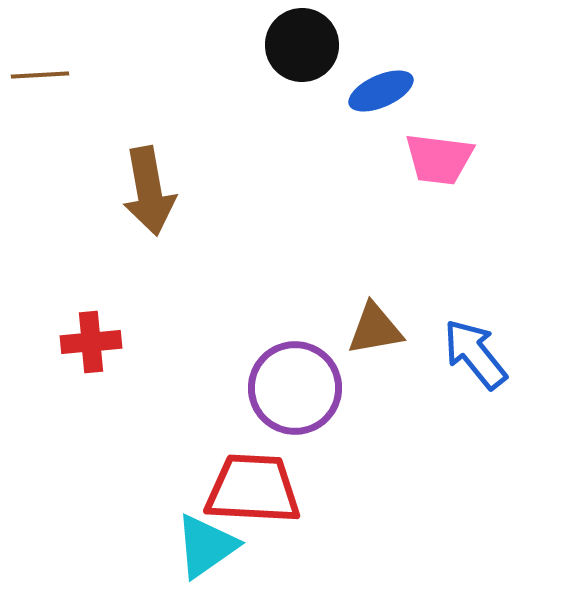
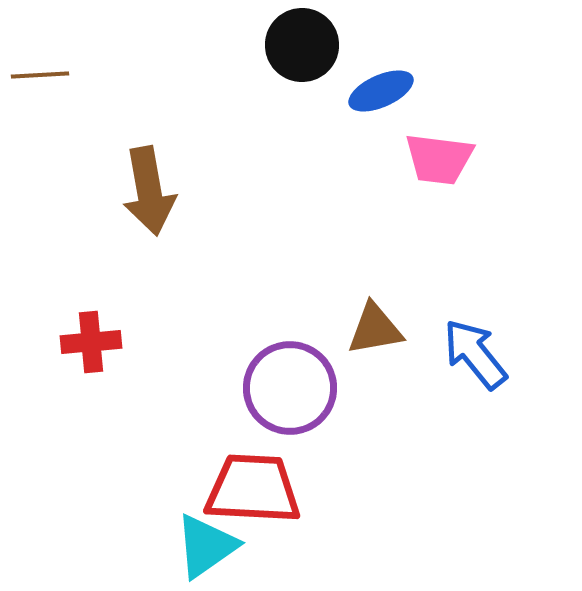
purple circle: moved 5 px left
